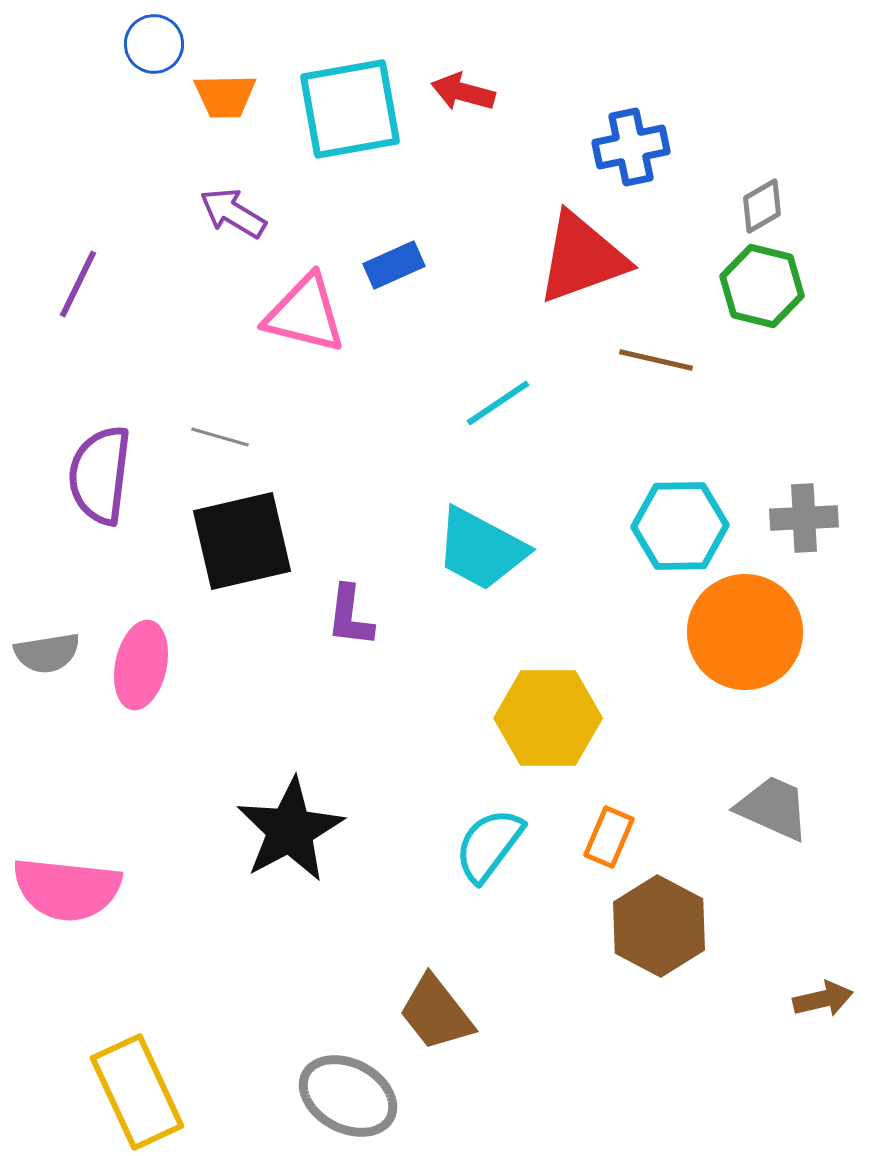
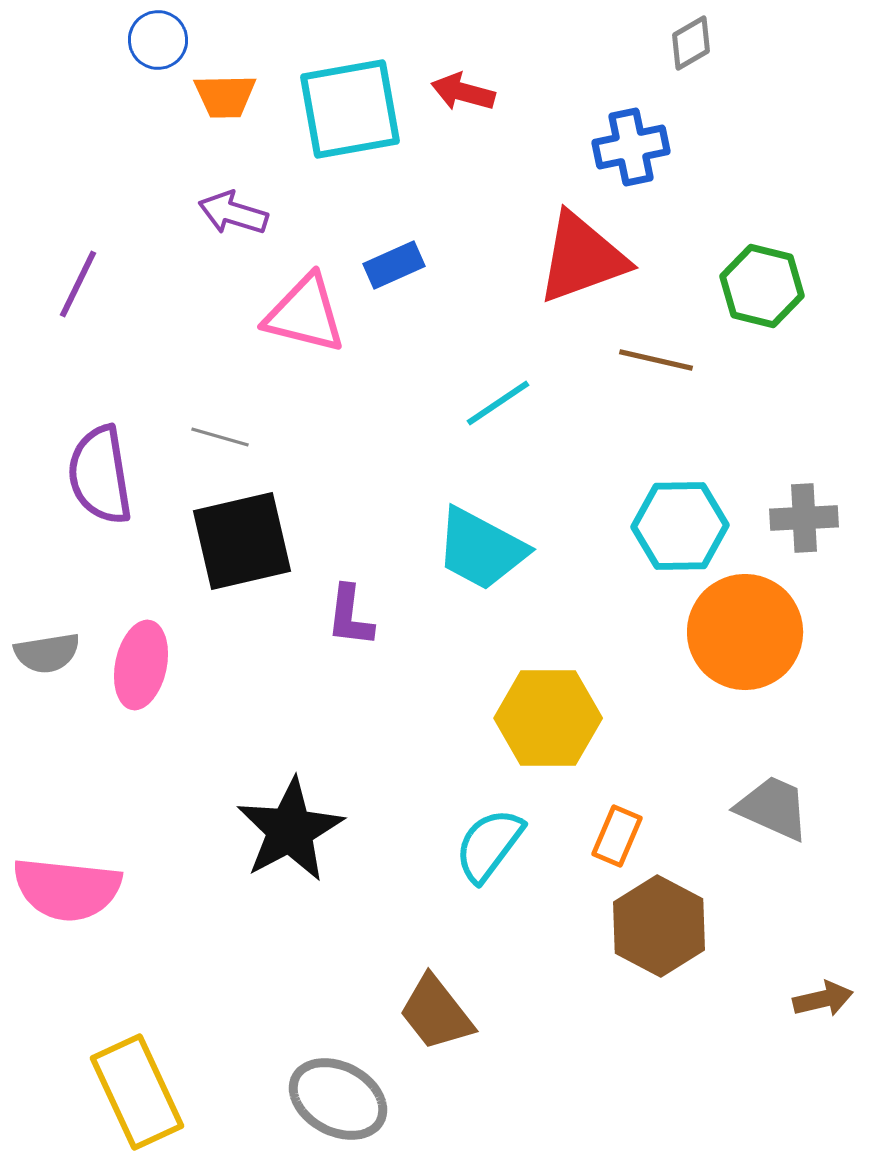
blue circle: moved 4 px right, 4 px up
gray diamond: moved 71 px left, 163 px up
purple arrow: rotated 14 degrees counterclockwise
purple semicircle: rotated 16 degrees counterclockwise
orange rectangle: moved 8 px right, 1 px up
gray ellipse: moved 10 px left, 3 px down
